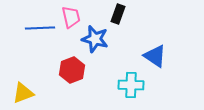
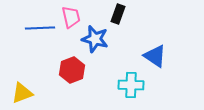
yellow triangle: moved 1 px left
